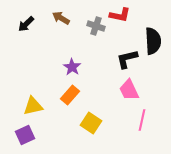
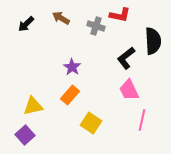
black L-shape: moved 1 px left, 1 px up; rotated 25 degrees counterclockwise
purple square: rotated 18 degrees counterclockwise
